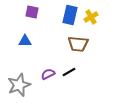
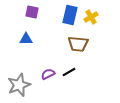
blue triangle: moved 1 px right, 2 px up
